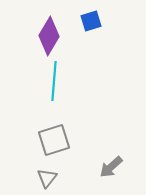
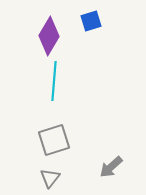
gray triangle: moved 3 px right
